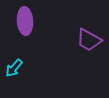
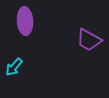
cyan arrow: moved 1 px up
